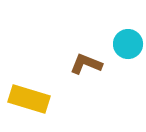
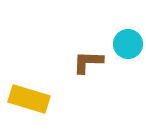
brown L-shape: moved 2 px right, 2 px up; rotated 20 degrees counterclockwise
